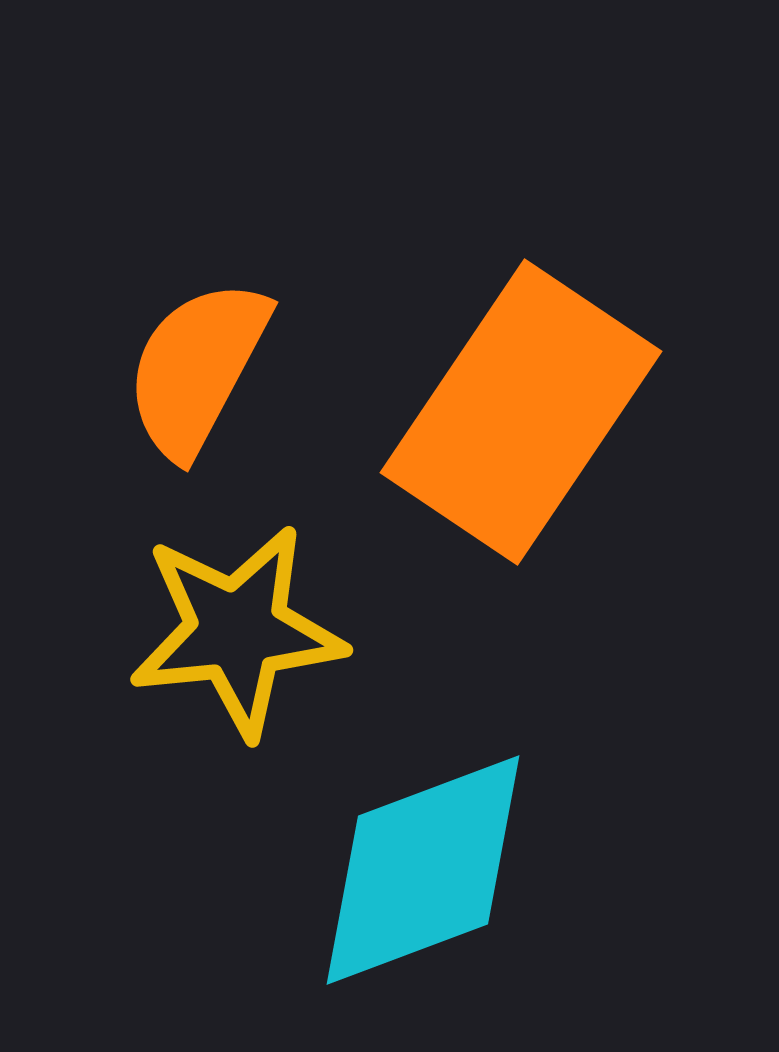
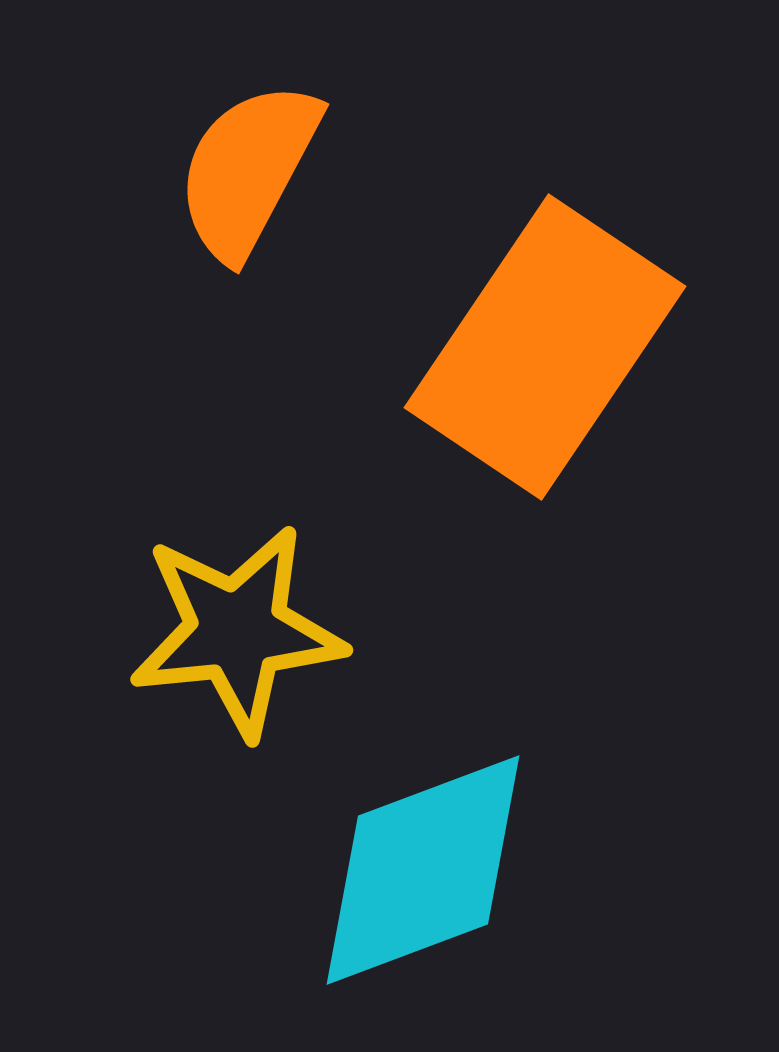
orange semicircle: moved 51 px right, 198 px up
orange rectangle: moved 24 px right, 65 px up
